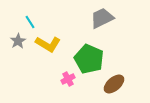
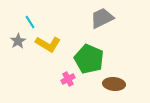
brown ellipse: rotated 45 degrees clockwise
